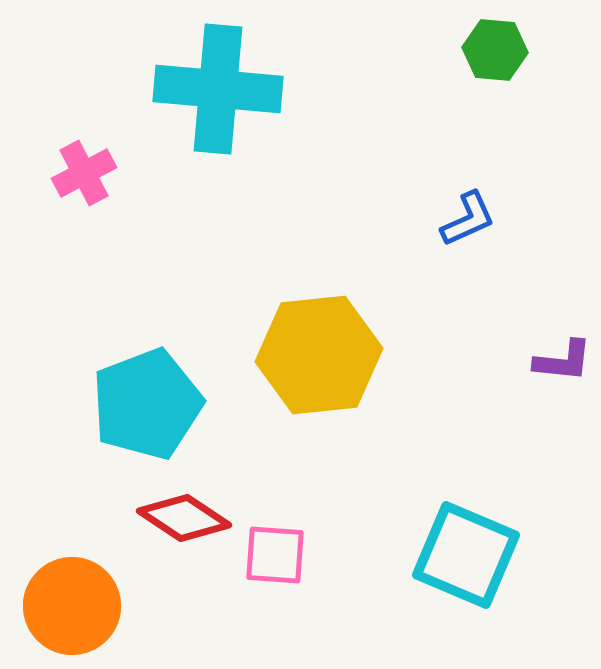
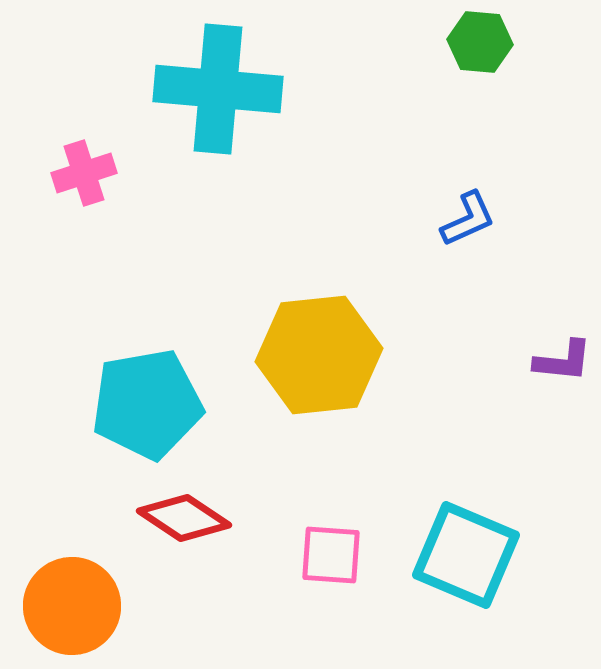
green hexagon: moved 15 px left, 8 px up
pink cross: rotated 10 degrees clockwise
cyan pentagon: rotated 11 degrees clockwise
pink square: moved 56 px right
